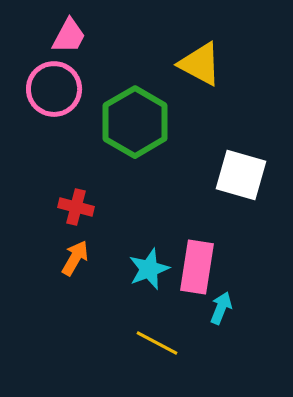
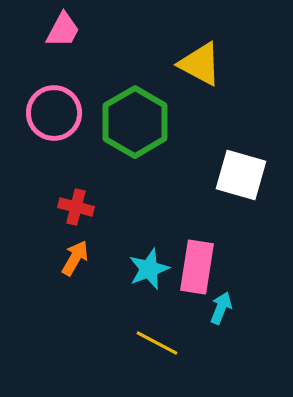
pink trapezoid: moved 6 px left, 6 px up
pink circle: moved 24 px down
